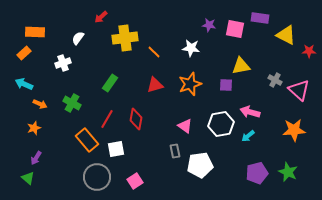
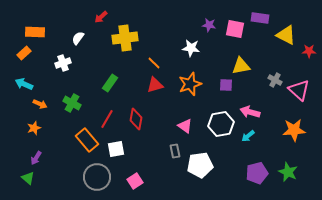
orange line at (154, 52): moved 11 px down
